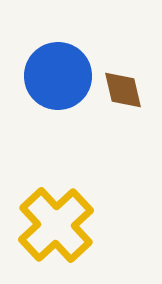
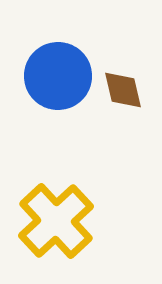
yellow cross: moved 4 px up
